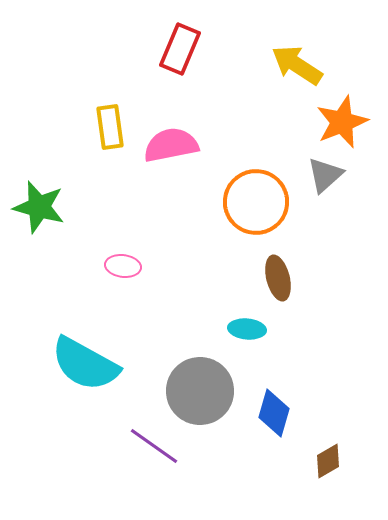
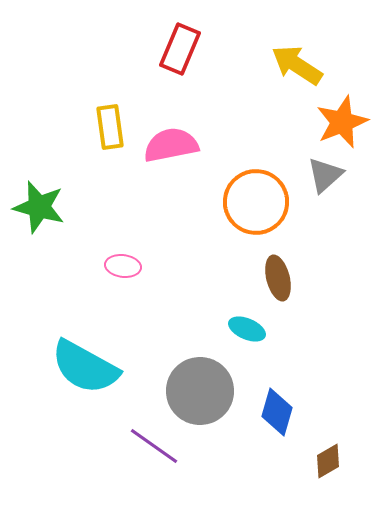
cyan ellipse: rotated 18 degrees clockwise
cyan semicircle: moved 3 px down
blue diamond: moved 3 px right, 1 px up
